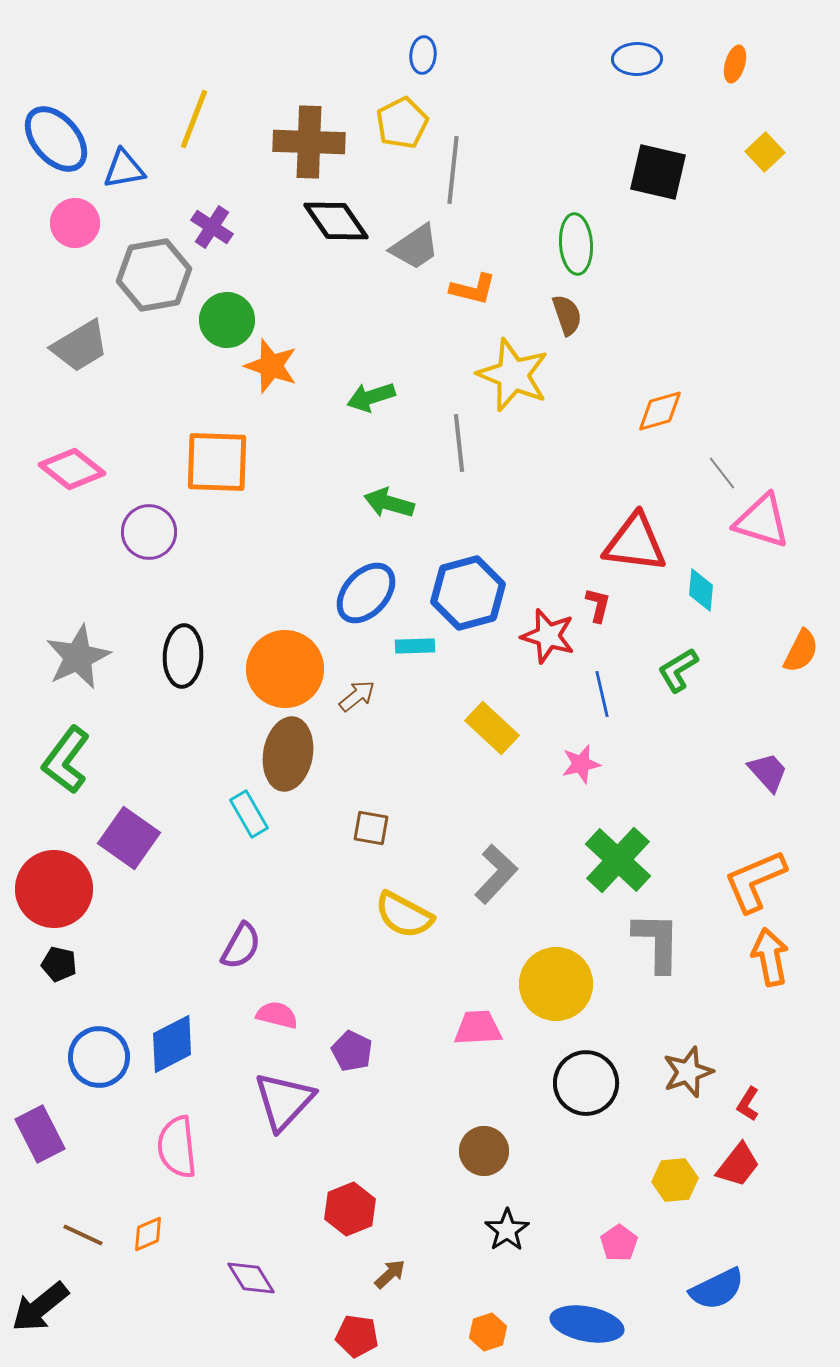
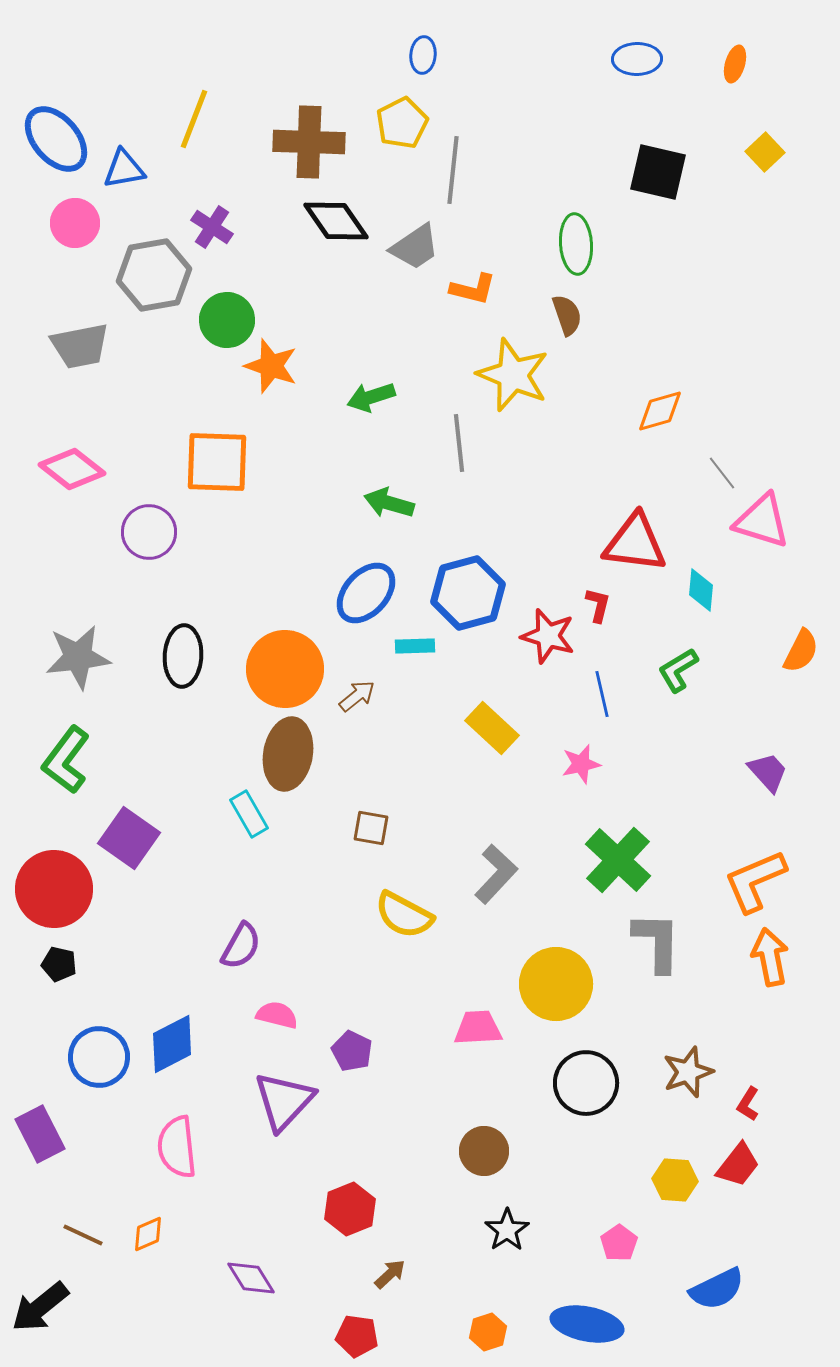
gray trapezoid at (80, 346): rotated 20 degrees clockwise
gray star at (78, 657): rotated 18 degrees clockwise
yellow hexagon at (675, 1180): rotated 9 degrees clockwise
